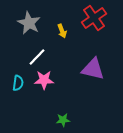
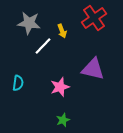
gray star: rotated 20 degrees counterclockwise
white line: moved 6 px right, 11 px up
pink star: moved 16 px right, 7 px down; rotated 18 degrees counterclockwise
green star: rotated 16 degrees counterclockwise
